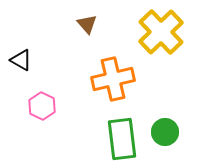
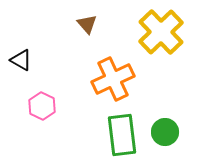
orange cross: rotated 12 degrees counterclockwise
green rectangle: moved 4 px up
